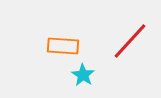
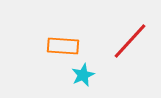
cyan star: rotated 15 degrees clockwise
